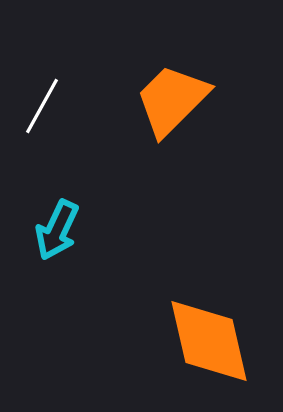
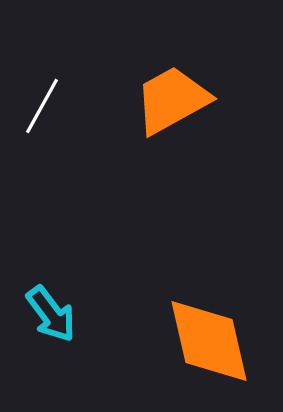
orange trapezoid: rotated 16 degrees clockwise
cyan arrow: moved 6 px left, 84 px down; rotated 62 degrees counterclockwise
